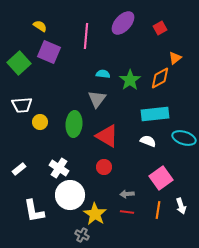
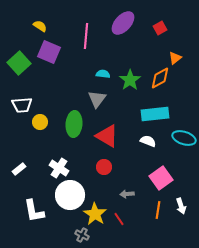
red line: moved 8 px left, 7 px down; rotated 48 degrees clockwise
